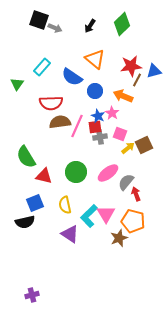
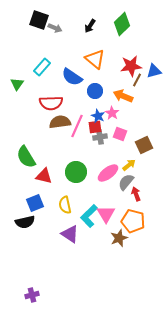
yellow arrow: moved 1 px right, 17 px down
